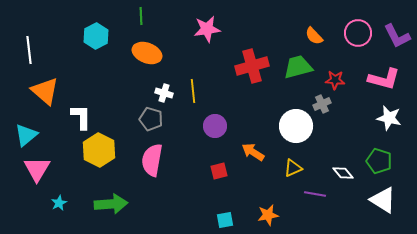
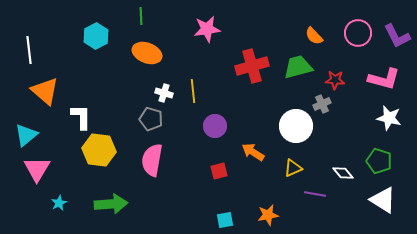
yellow hexagon: rotated 20 degrees counterclockwise
